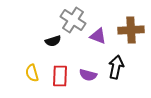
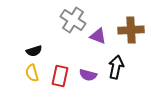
black semicircle: moved 19 px left, 10 px down
red rectangle: rotated 10 degrees clockwise
